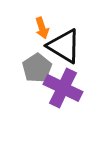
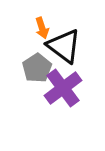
black triangle: rotated 6 degrees clockwise
purple cross: rotated 27 degrees clockwise
